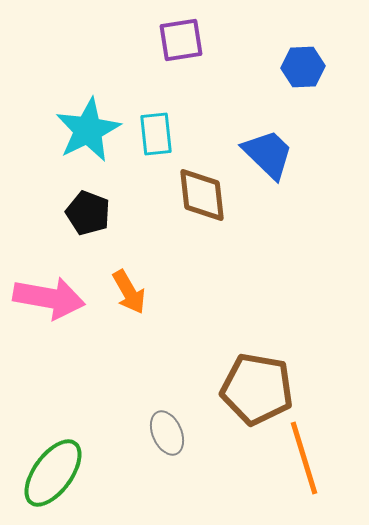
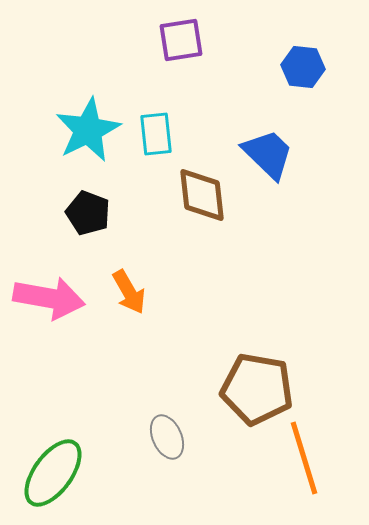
blue hexagon: rotated 9 degrees clockwise
gray ellipse: moved 4 px down
